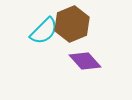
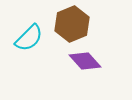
cyan semicircle: moved 15 px left, 7 px down
